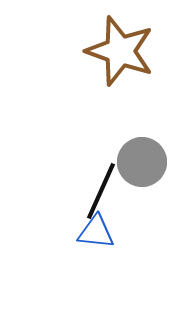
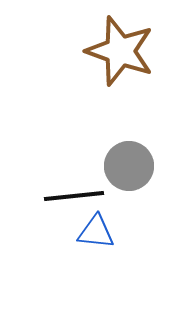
gray circle: moved 13 px left, 4 px down
black line: moved 27 px left, 5 px down; rotated 60 degrees clockwise
